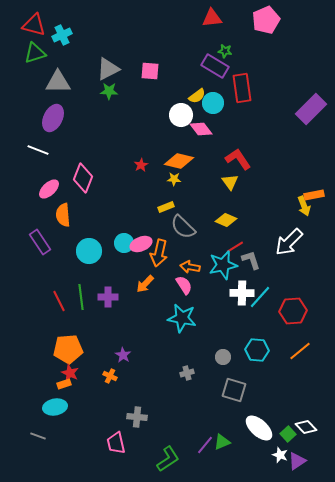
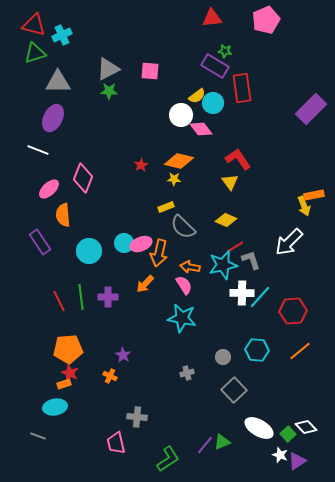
gray square at (234, 390): rotated 30 degrees clockwise
white ellipse at (259, 428): rotated 12 degrees counterclockwise
